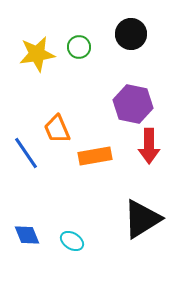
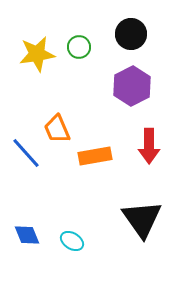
purple hexagon: moved 1 px left, 18 px up; rotated 21 degrees clockwise
blue line: rotated 8 degrees counterclockwise
black triangle: rotated 33 degrees counterclockwise
